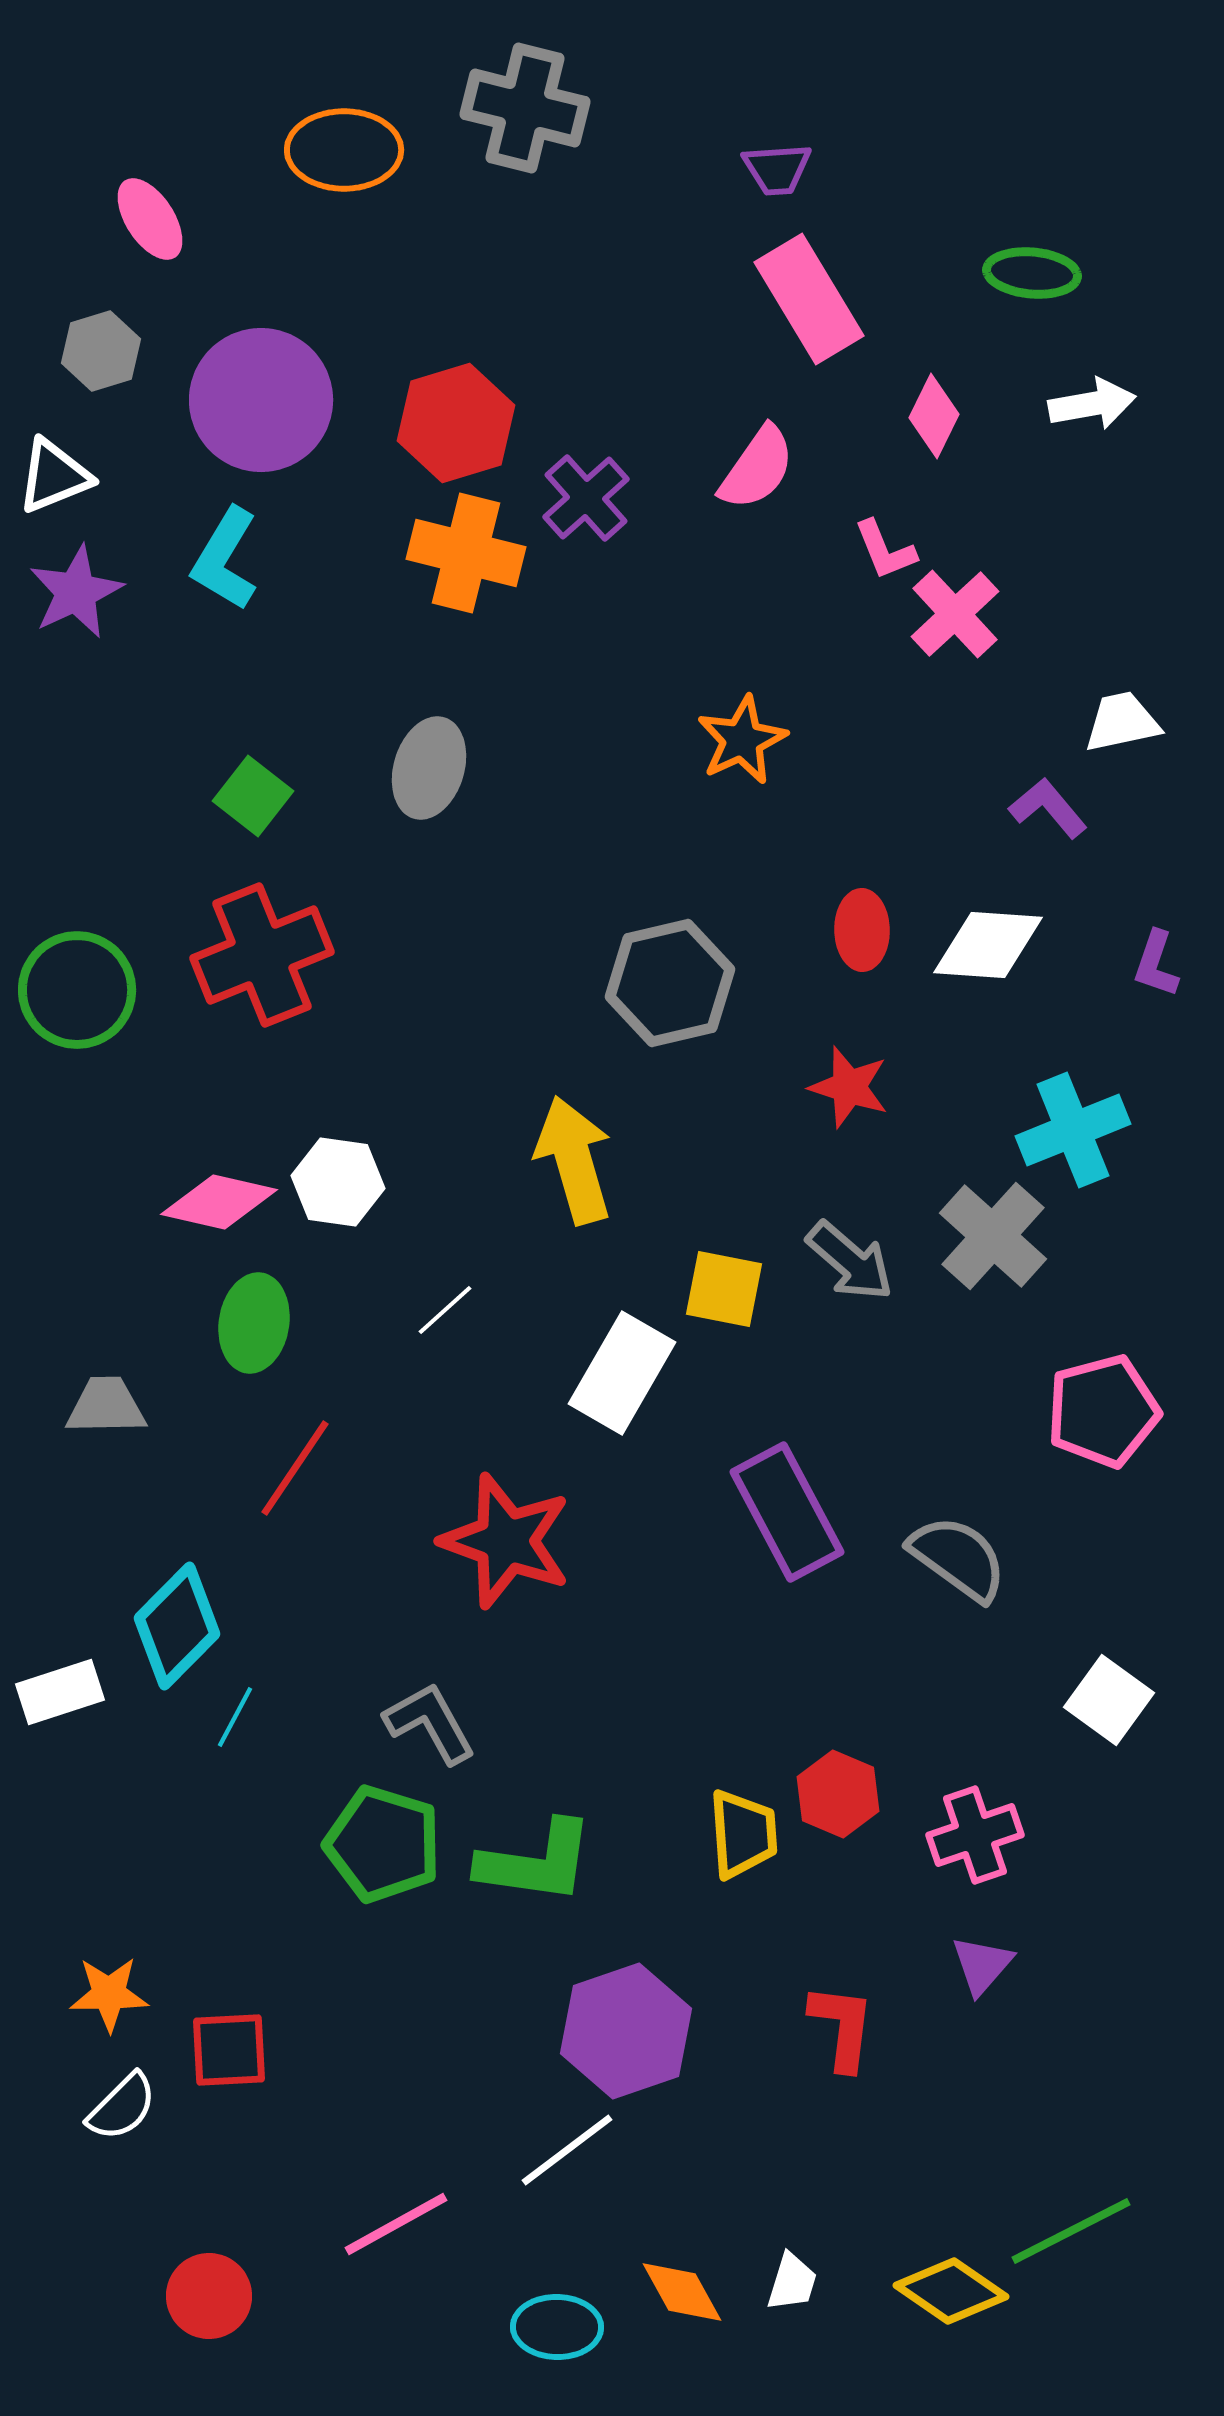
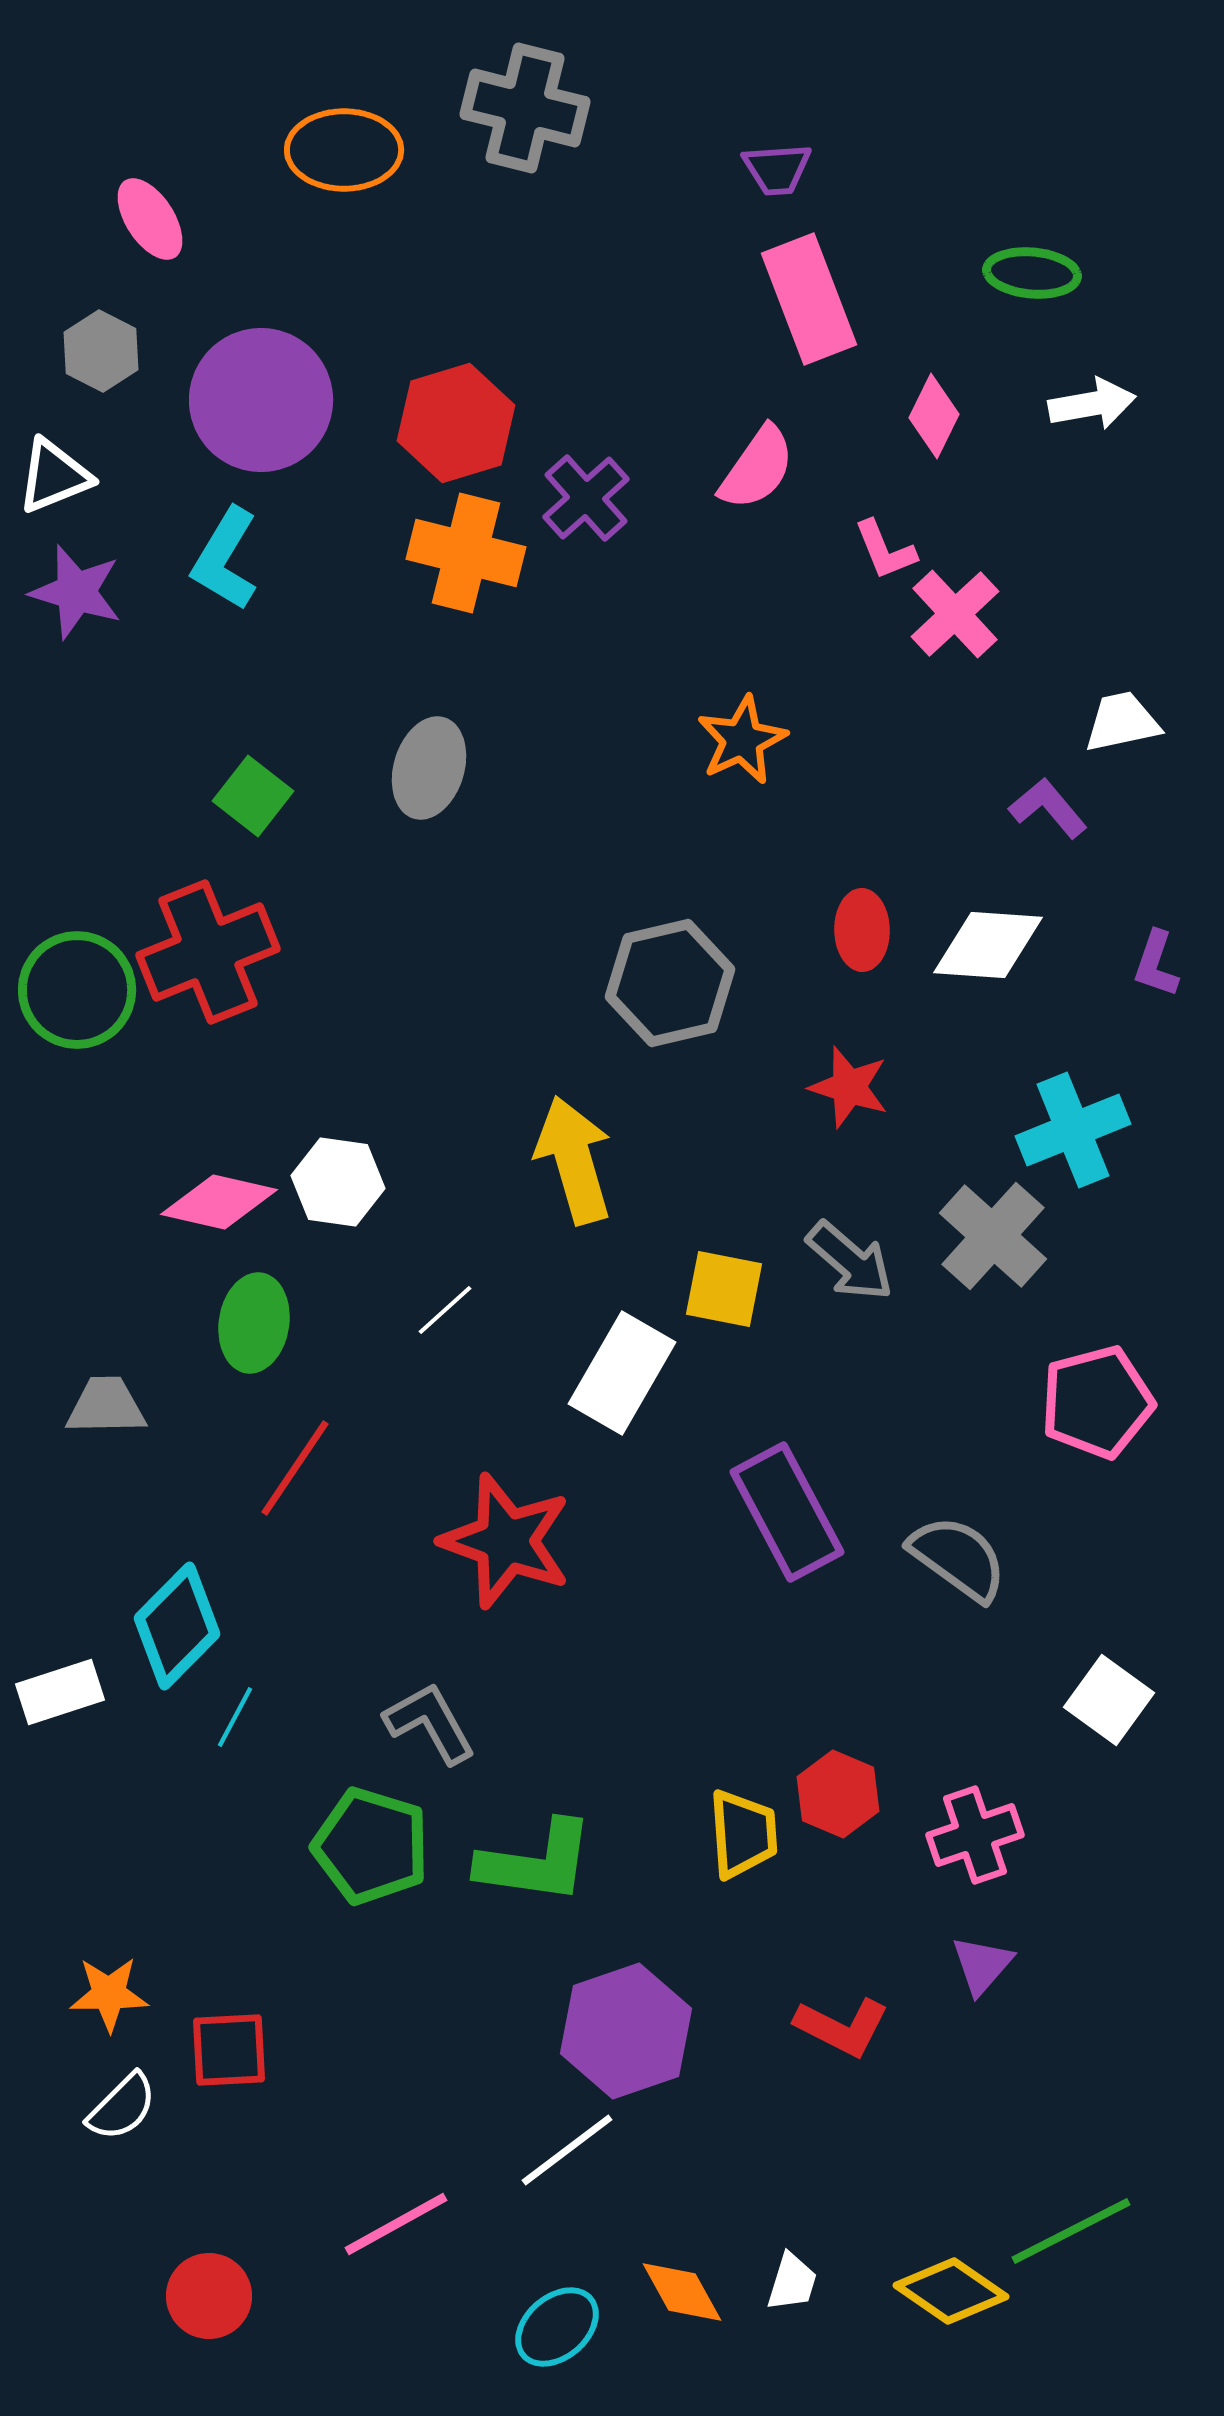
pink rectangle at (809, 299): rotated 10 degrees clockwise
gray hexagon at (101, 351): rotated 16 degrees counterclockwise
purple star at (76, 592): rotated 30 degrees counterclockwise
red cross at (262, 955): moved 54 px left, 3 px up
pink pentagon at (1103, 1411): moved 6 px left, 9 px up
green pentagon at (383, 1844): moved 12 px left, 2 px down
red L-shape at (842, 2027): rotated 110 degrees clockwise
cyan ellipse at (557, 2327): rotated 42 degrees counterclockwise
